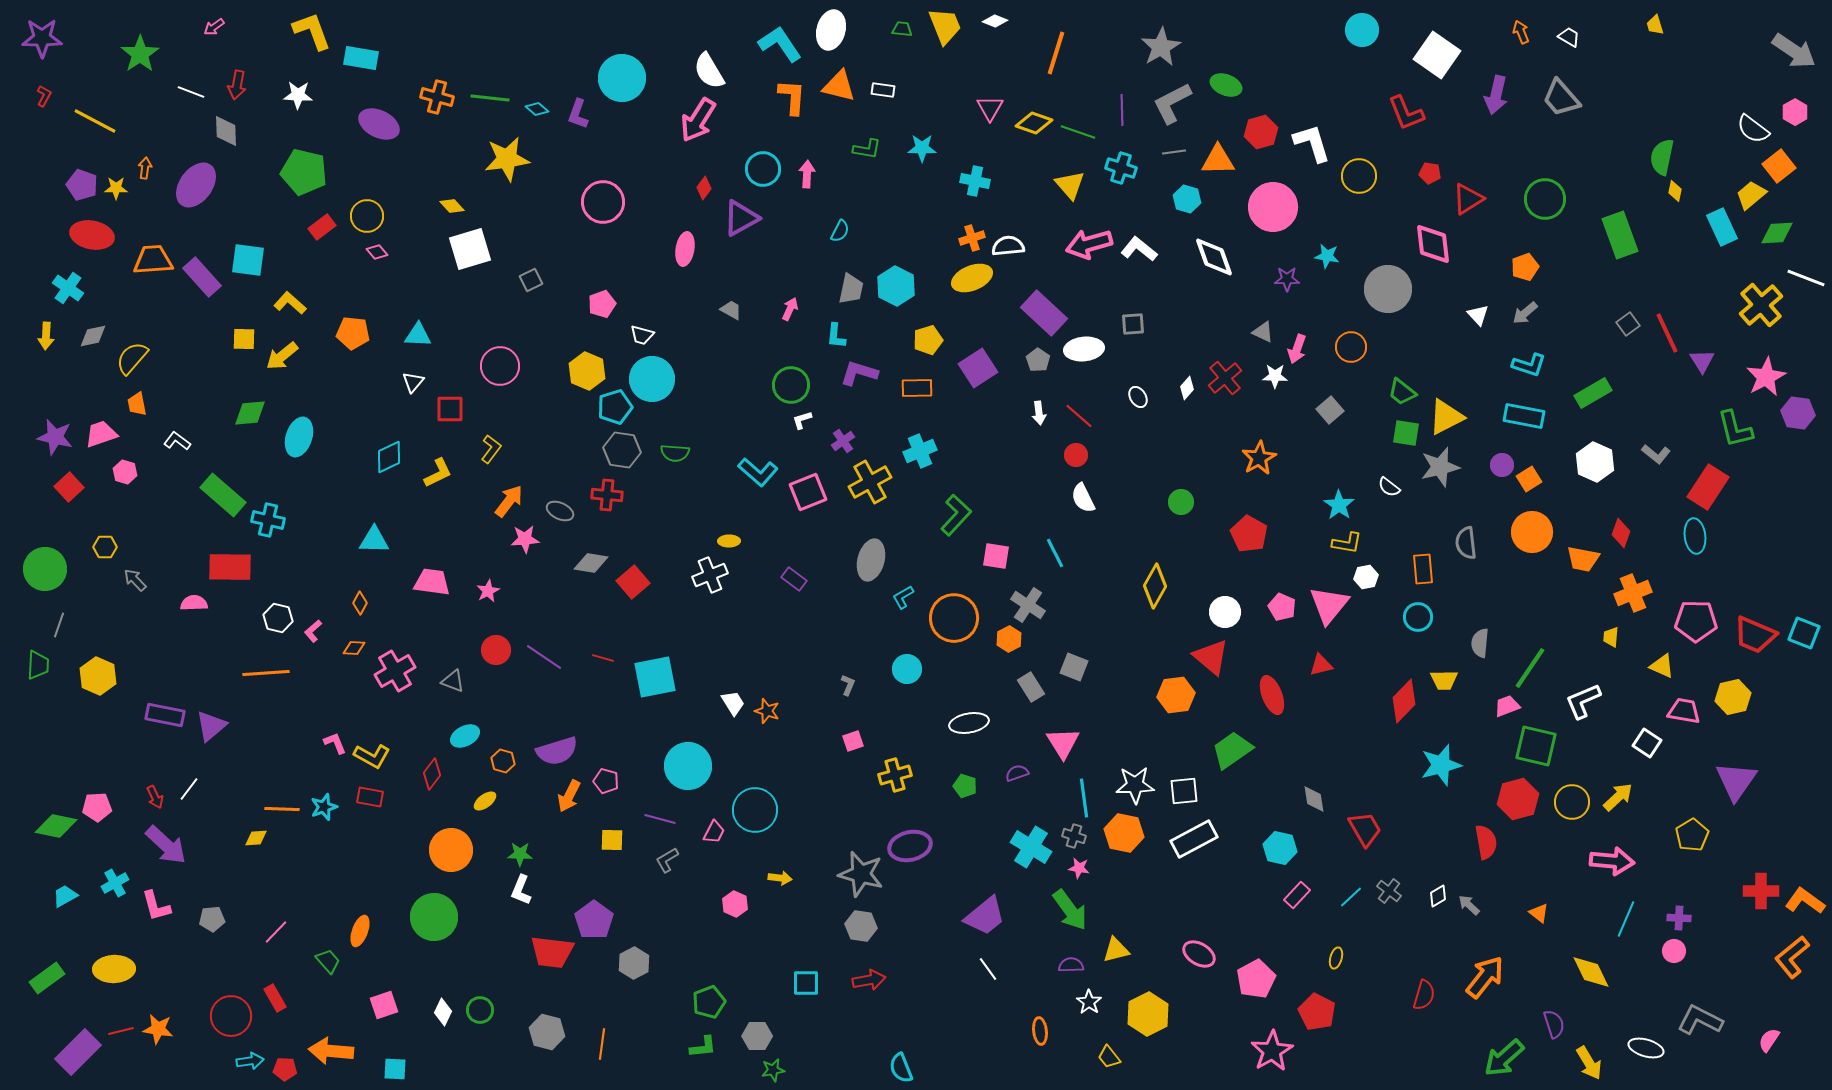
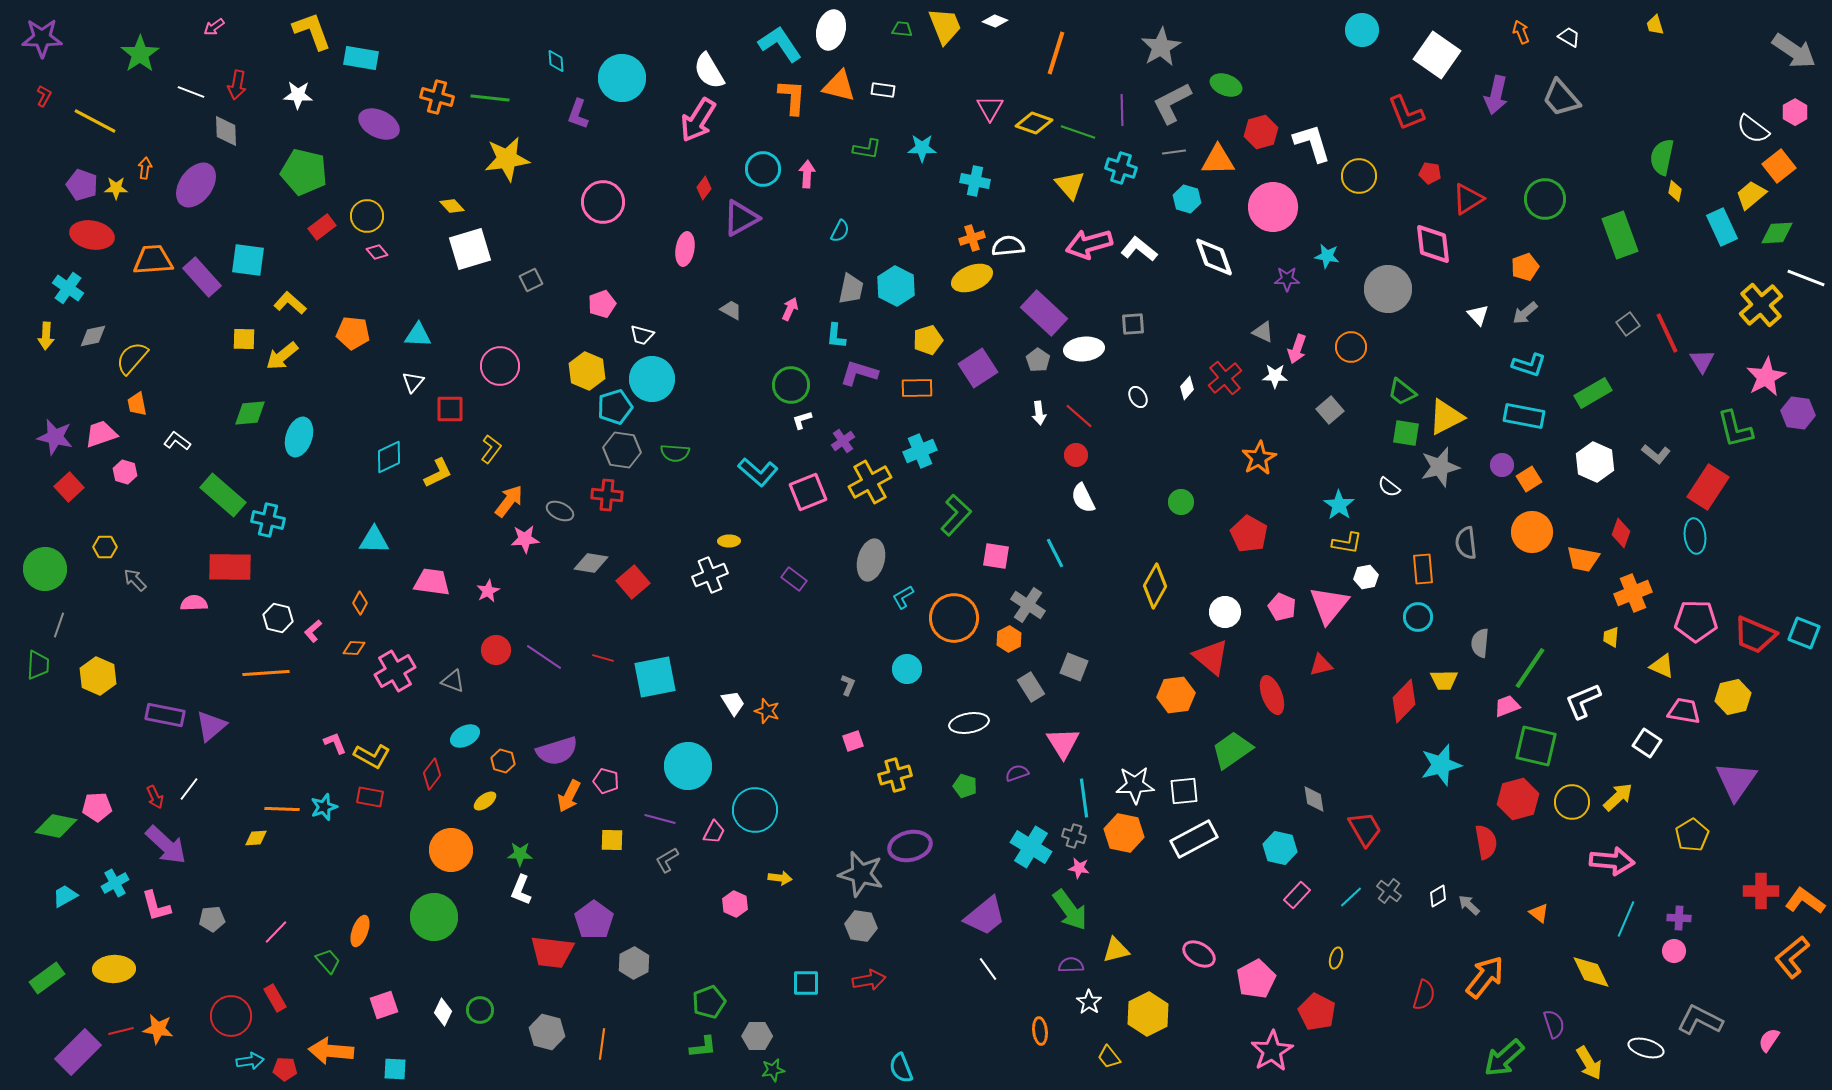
cyan diamond at (537, 109): moved 19 px right, 48 px up; rotated 45 degrees clockwise
